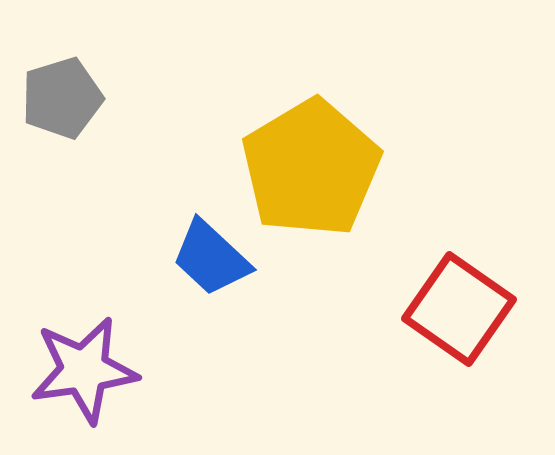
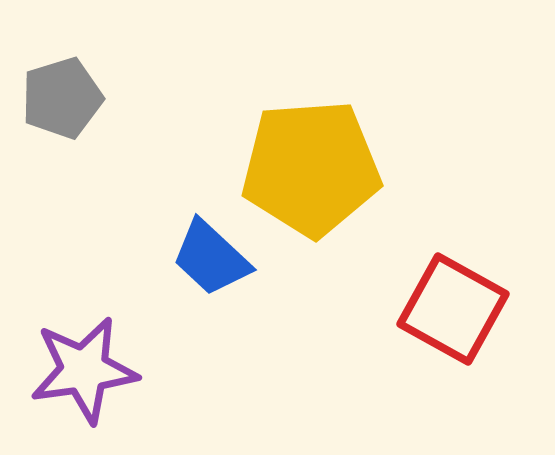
yellow pentagon: rotated 27 degrees clockwise
red square: moved 6 px left; rotated 6 degrees counterclockwise
